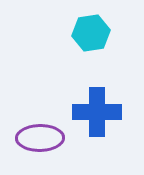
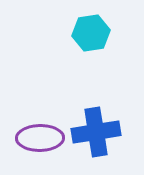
blue cross: moved 1 px left, 20 px down; rotated 9 degrees counterclockwise
